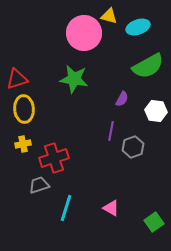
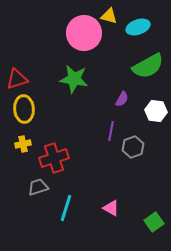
gray trapezoid: moved 1 px left, 2 px down
